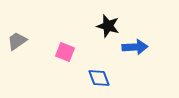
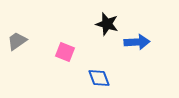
black star: moved 1 px left, 2 px up
blue arrow: moved 2 px right, 5 px up
